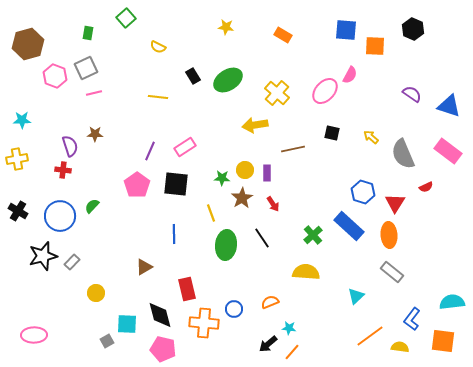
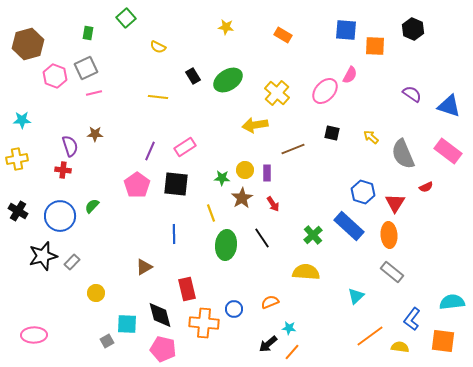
brown line at (293, 149): rotated 10 degrees counterclockwise
